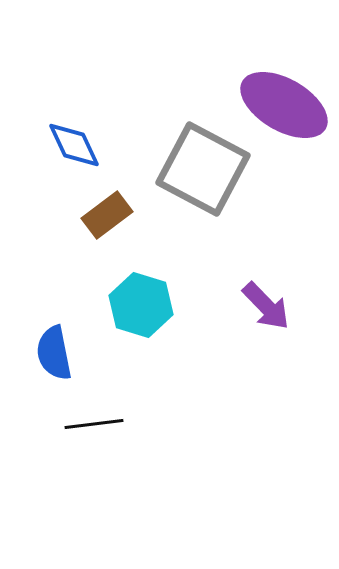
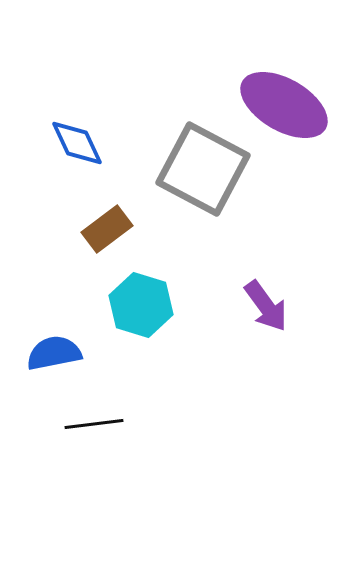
blue diamond: moved 3 px right, 2 px up
brown rectangle: moved 14 px down
purple arrow: rotated 8 degrees clockwise
blue semicircle: rotated 90 degrees clockwise
